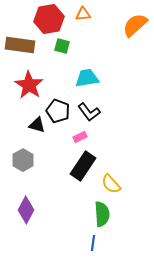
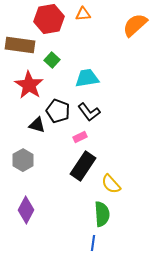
green square: moved 10 px left, 14 px down; rotated 28 degrees clockwise
